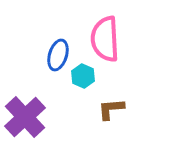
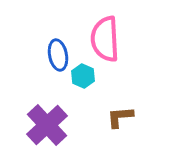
blue ellipse: rotated 28 degrees counterclockwise
brown L-shape: moved 9 px right, 8 px down
purple cross: moved 22 px right, 8 px down
